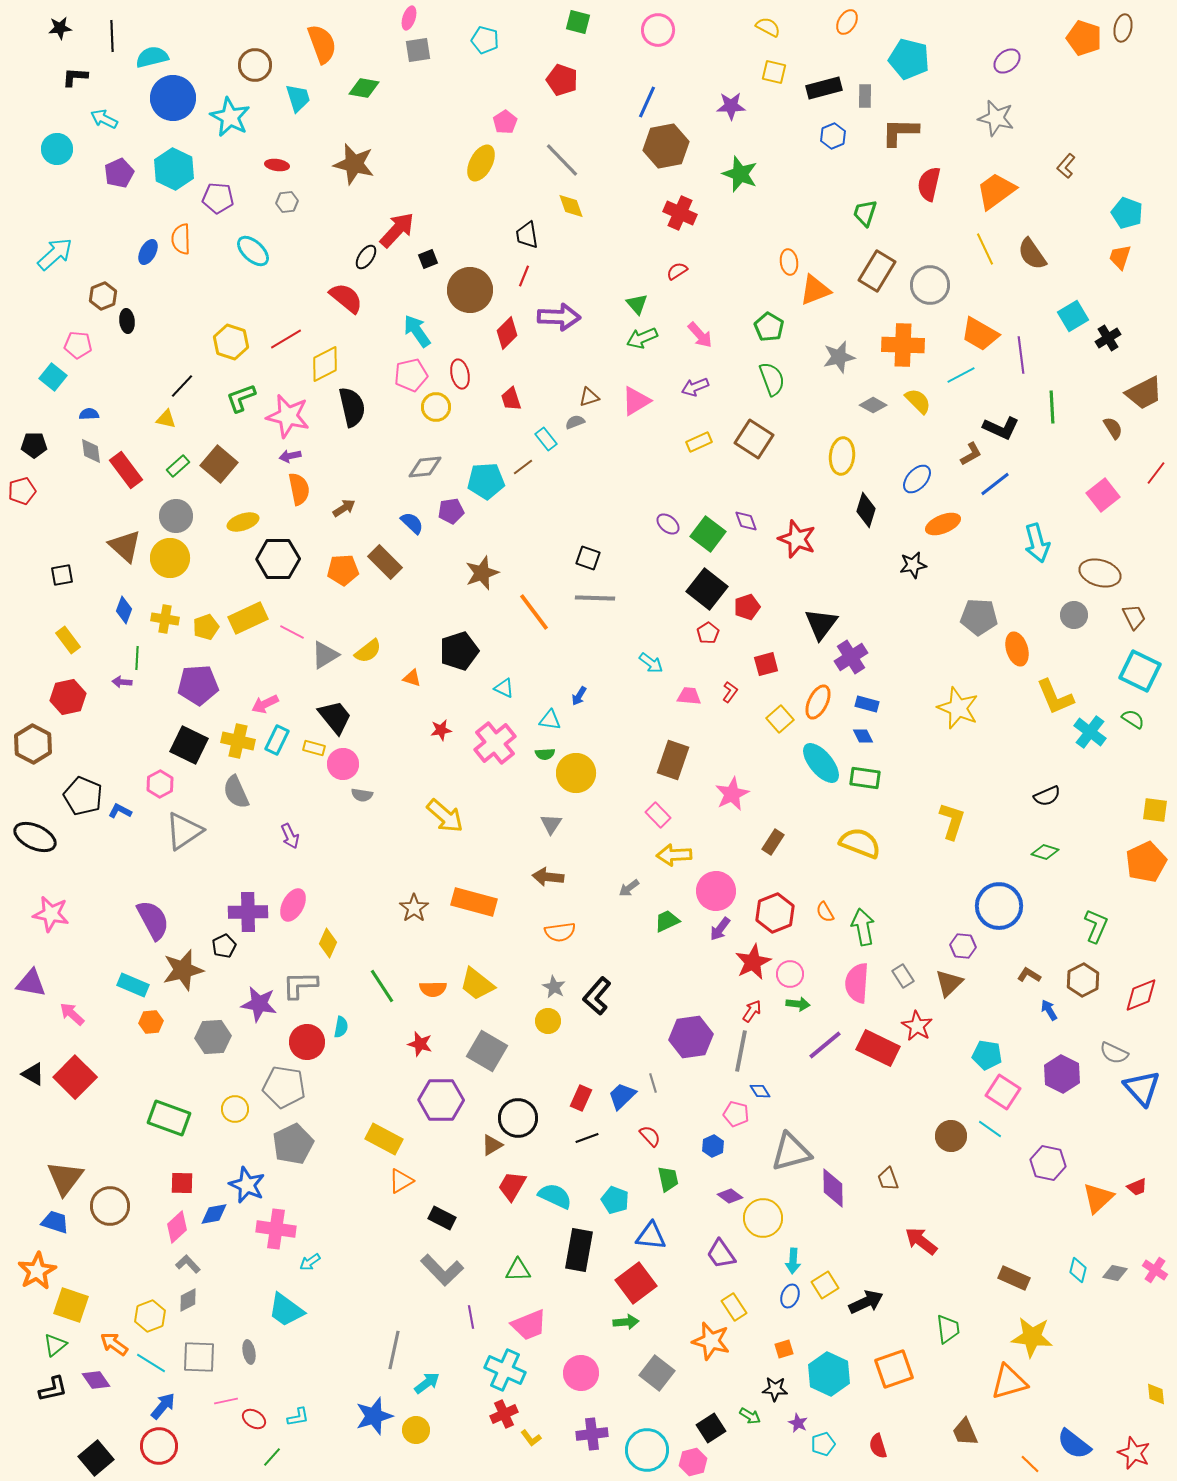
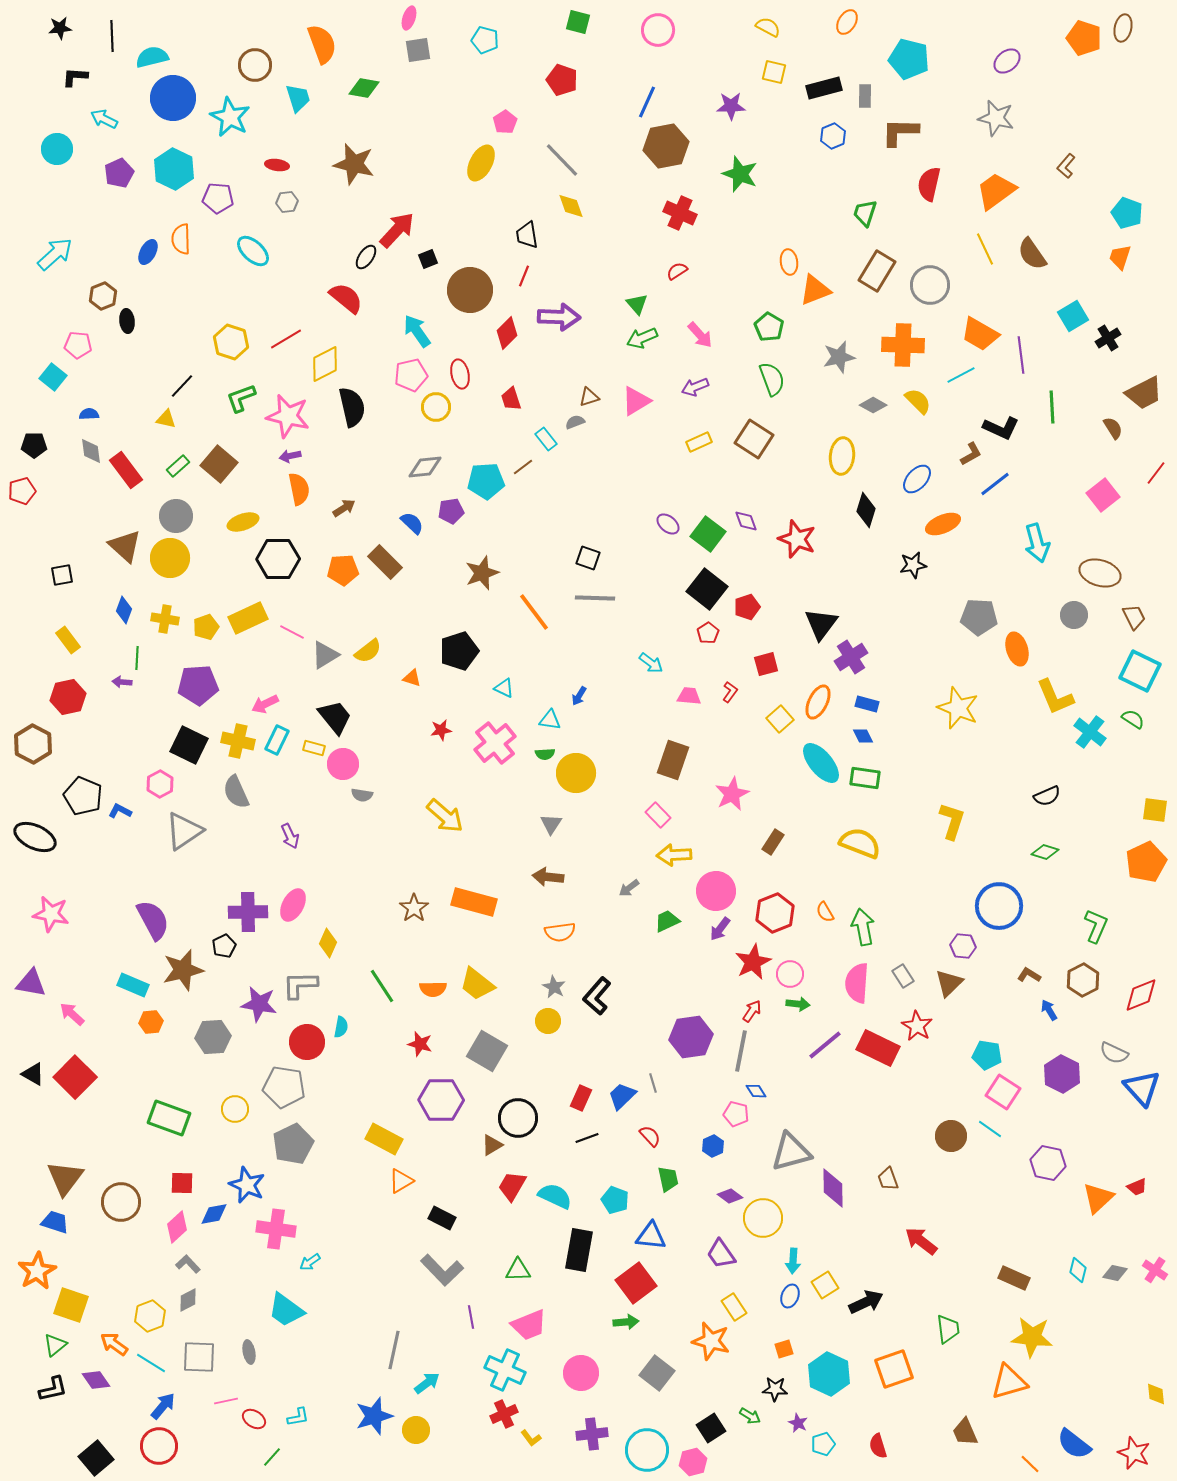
blue diamond at (760, 1091): moved 4 px left
brown circle at (110, 1206): moved 11 px right, 4 px up
